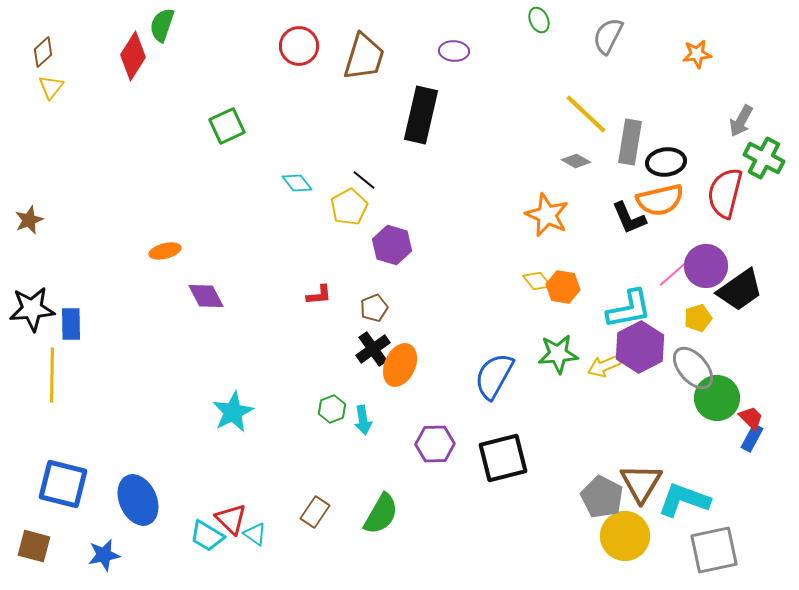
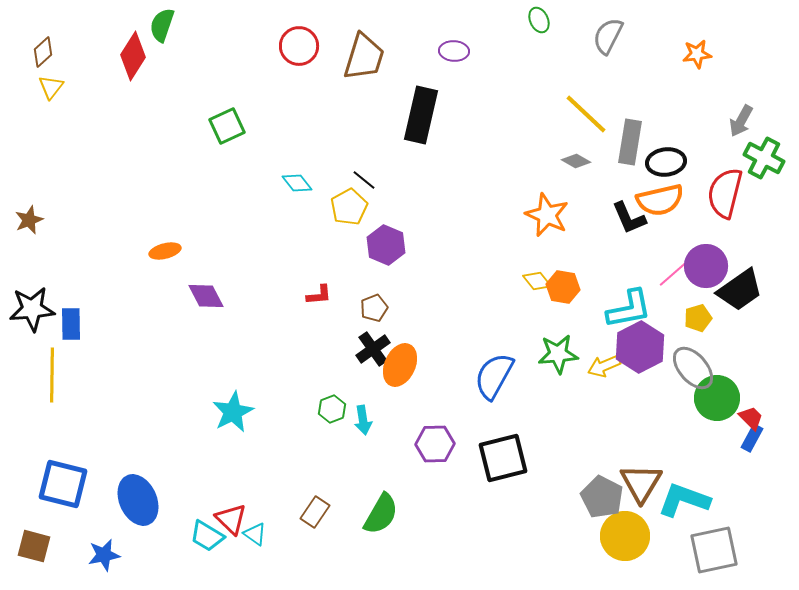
purple hexagon at (392, 245): moved 6 px left; rotated 6 degrees clockwise
